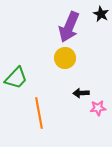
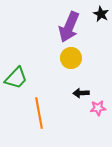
yellow circle: moved 6 px right
